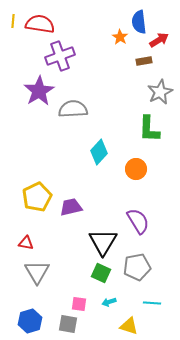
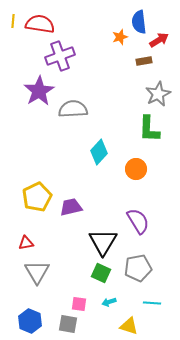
orange star: rotated 21 degrees clockwise
gray star: moved 2 px left, 2 px down
red triangle: rotated 21 degrees counterclockwise
gray pentagon: moved 1 px right, 1 px down
blue hexagon: rotated 20 degrees counterclockwise
